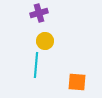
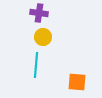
purple cross: rotated 24 degrees clockwise
yellow circle: moved 2 px left, 4 px up
